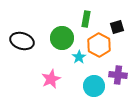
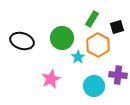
green rectangle: moved 6 px right; rotated 21 degrees clockwise
orange hexagon: moved 1 px left
cyan star: moved 1 px left
